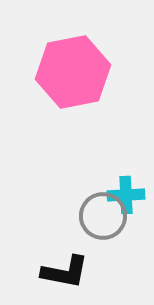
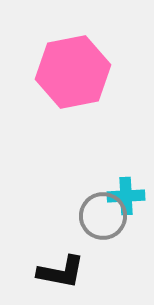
cyan cross: moved 1 px down
black L-shape: moved 4 px left
